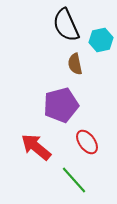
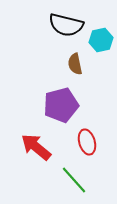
black semicircle: rotated 52 degrees counterclockwise
red ellipse: rotated 20 degrees clockwise
